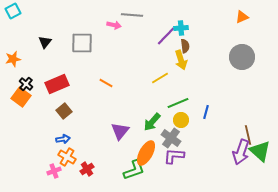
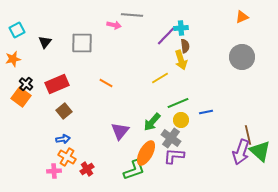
cyan square: moved 4 px right, 19 px down
blue line: rotated 64 degrees clockwise
pink cross: rotated 16 degrees clockwise
